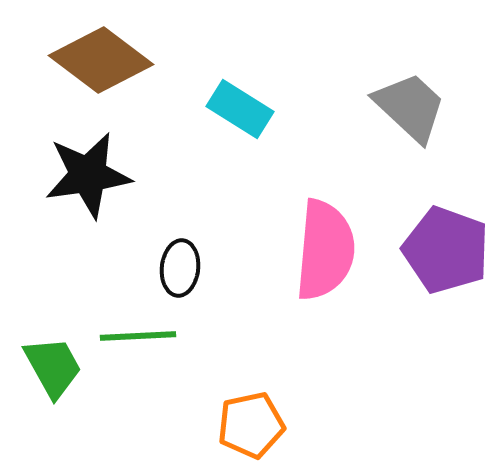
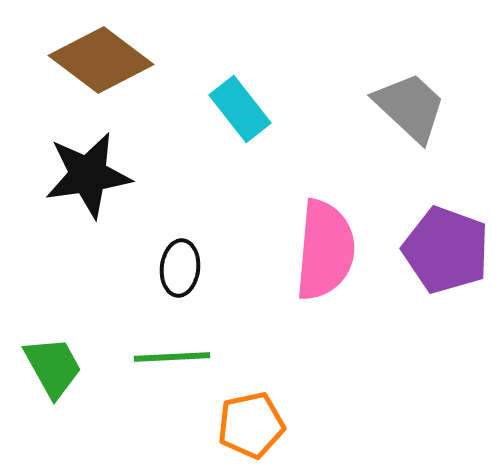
cyan rectangle: rotated 20 degrees clockwise
green line: moved 34 px right, 21 px down
